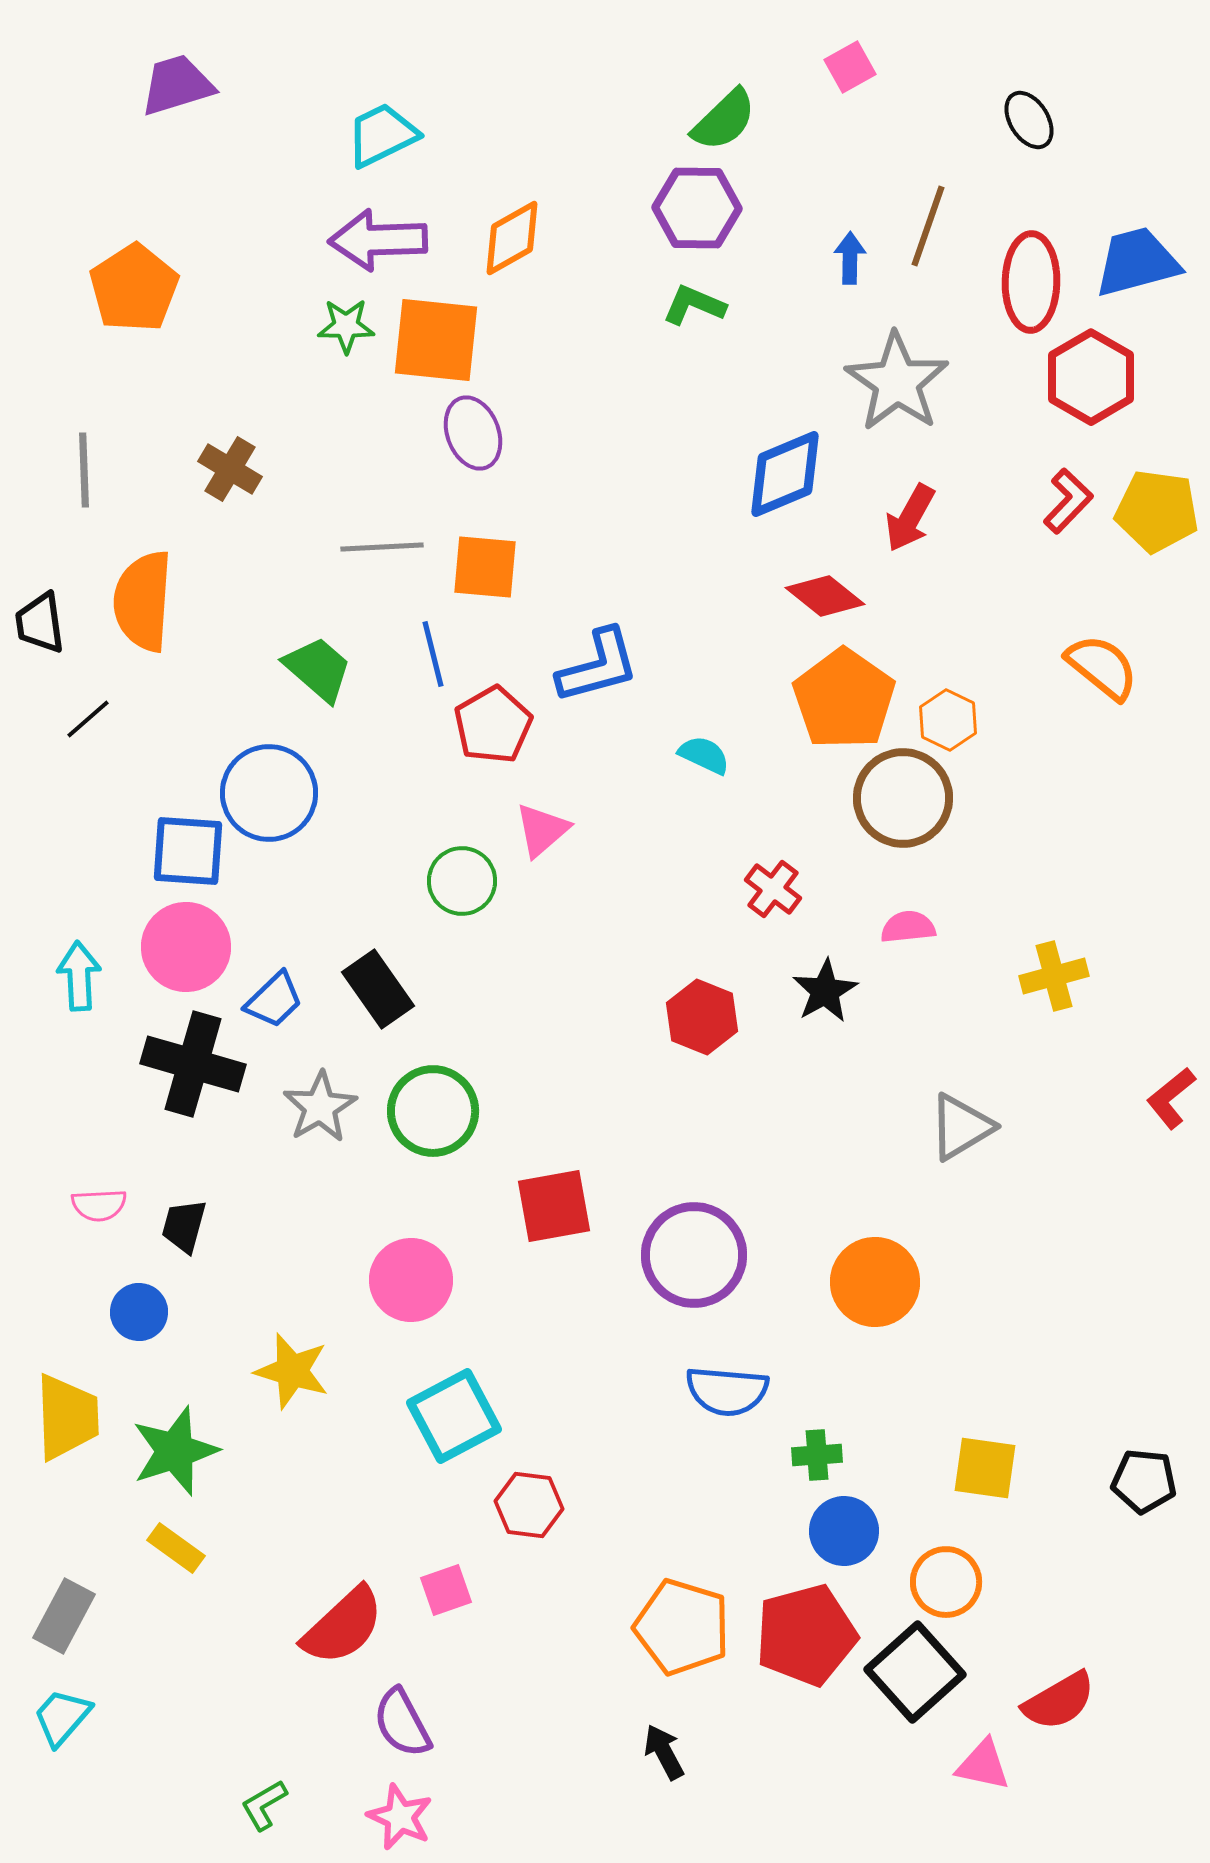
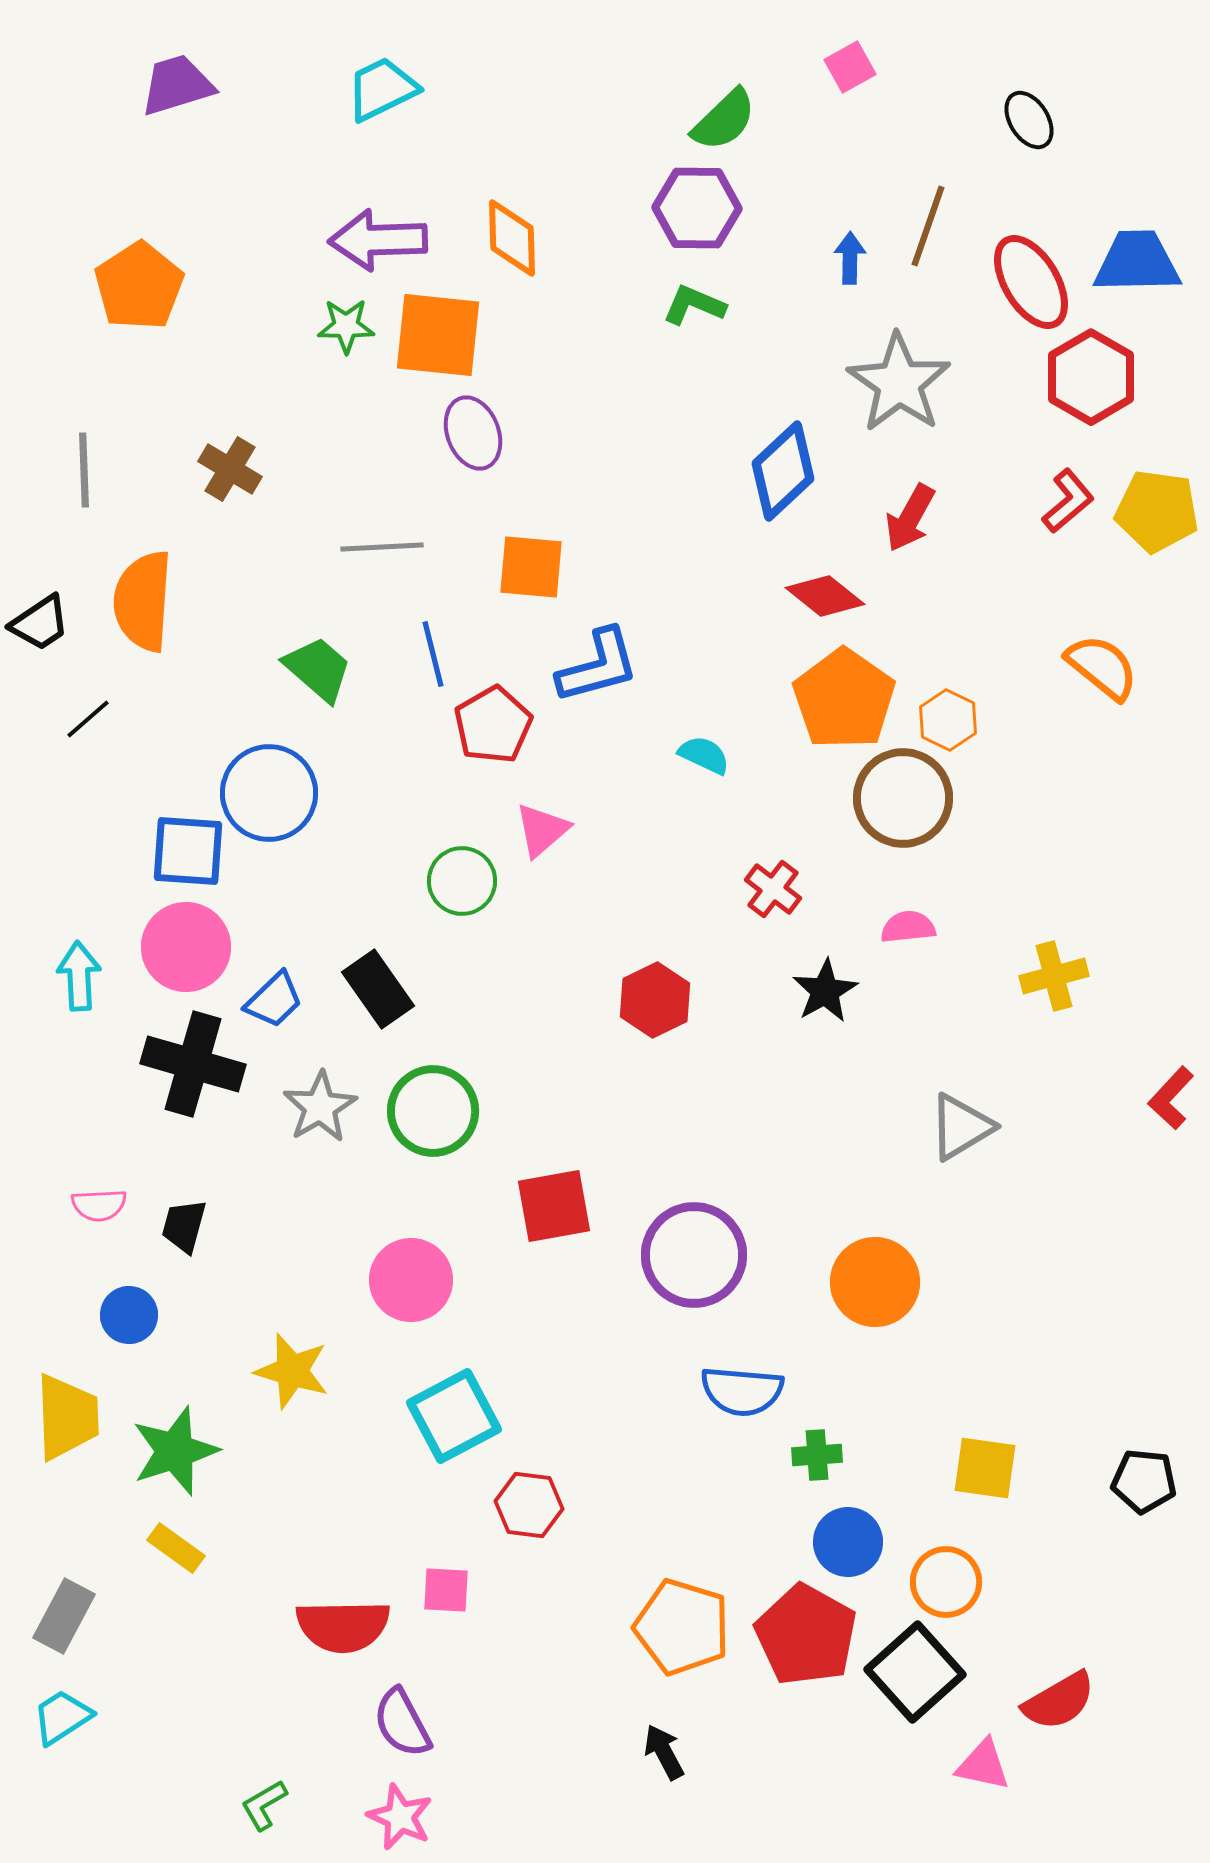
cyan trapezoid at (382, 135): moved 46 px up
orange diamond at (512, 238): rotated 62 degrees counterclockwise
blue trapezoid at (1137, 262): rotated 14 degrees clockwise
red ellipse at (1031, 282): rotated 32 degrees counterclockwise
orange pentagon at (134, 288): moved 5 px right, 2 px up
orange square at (436, 340): moved 2 px right, 5 px up
gray star at (897, 382): moved 2 px right, 1 px down
blue diamond at (785, 474): moved 2 px left, 3 px up; rotated 20 degrees counterclockwise
red L-shape at (1068, 501): rotated 6 degrees clockwise
orange square at (485, 567): moved 46 px right
black trapezoid at (40, 623): rotated 116 degrees counterclockwise
red hexagon at (702, 1017): moved 47 px left, 17 px up; rotated 12 degrees clockwise
red L-shape at (1171, 1098): rotated 8 degrees counterclockwise
blue circle at (139, 1312): moved 10 px left, 3 px down
blue semicircle at (727, 1391): moved 15 px right
blue circle at (844, 1531): moved 4 px right, 11 px down
pink square at (446, 1590): rotated 22 degrees clockwise
red semicircle at (343, 1626): rotated 42 degrees clockwise
red pentagon at (806, 1635): rotated 28 degrees counterclockwise
cyan trapezoid at (62, 1717): rotated 16 degrees clockwise
